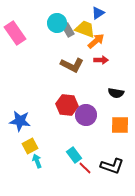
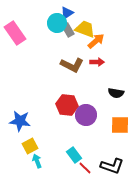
blue triangle: moved 31 px left
red arrow: moved 4 px left, 2 px down
